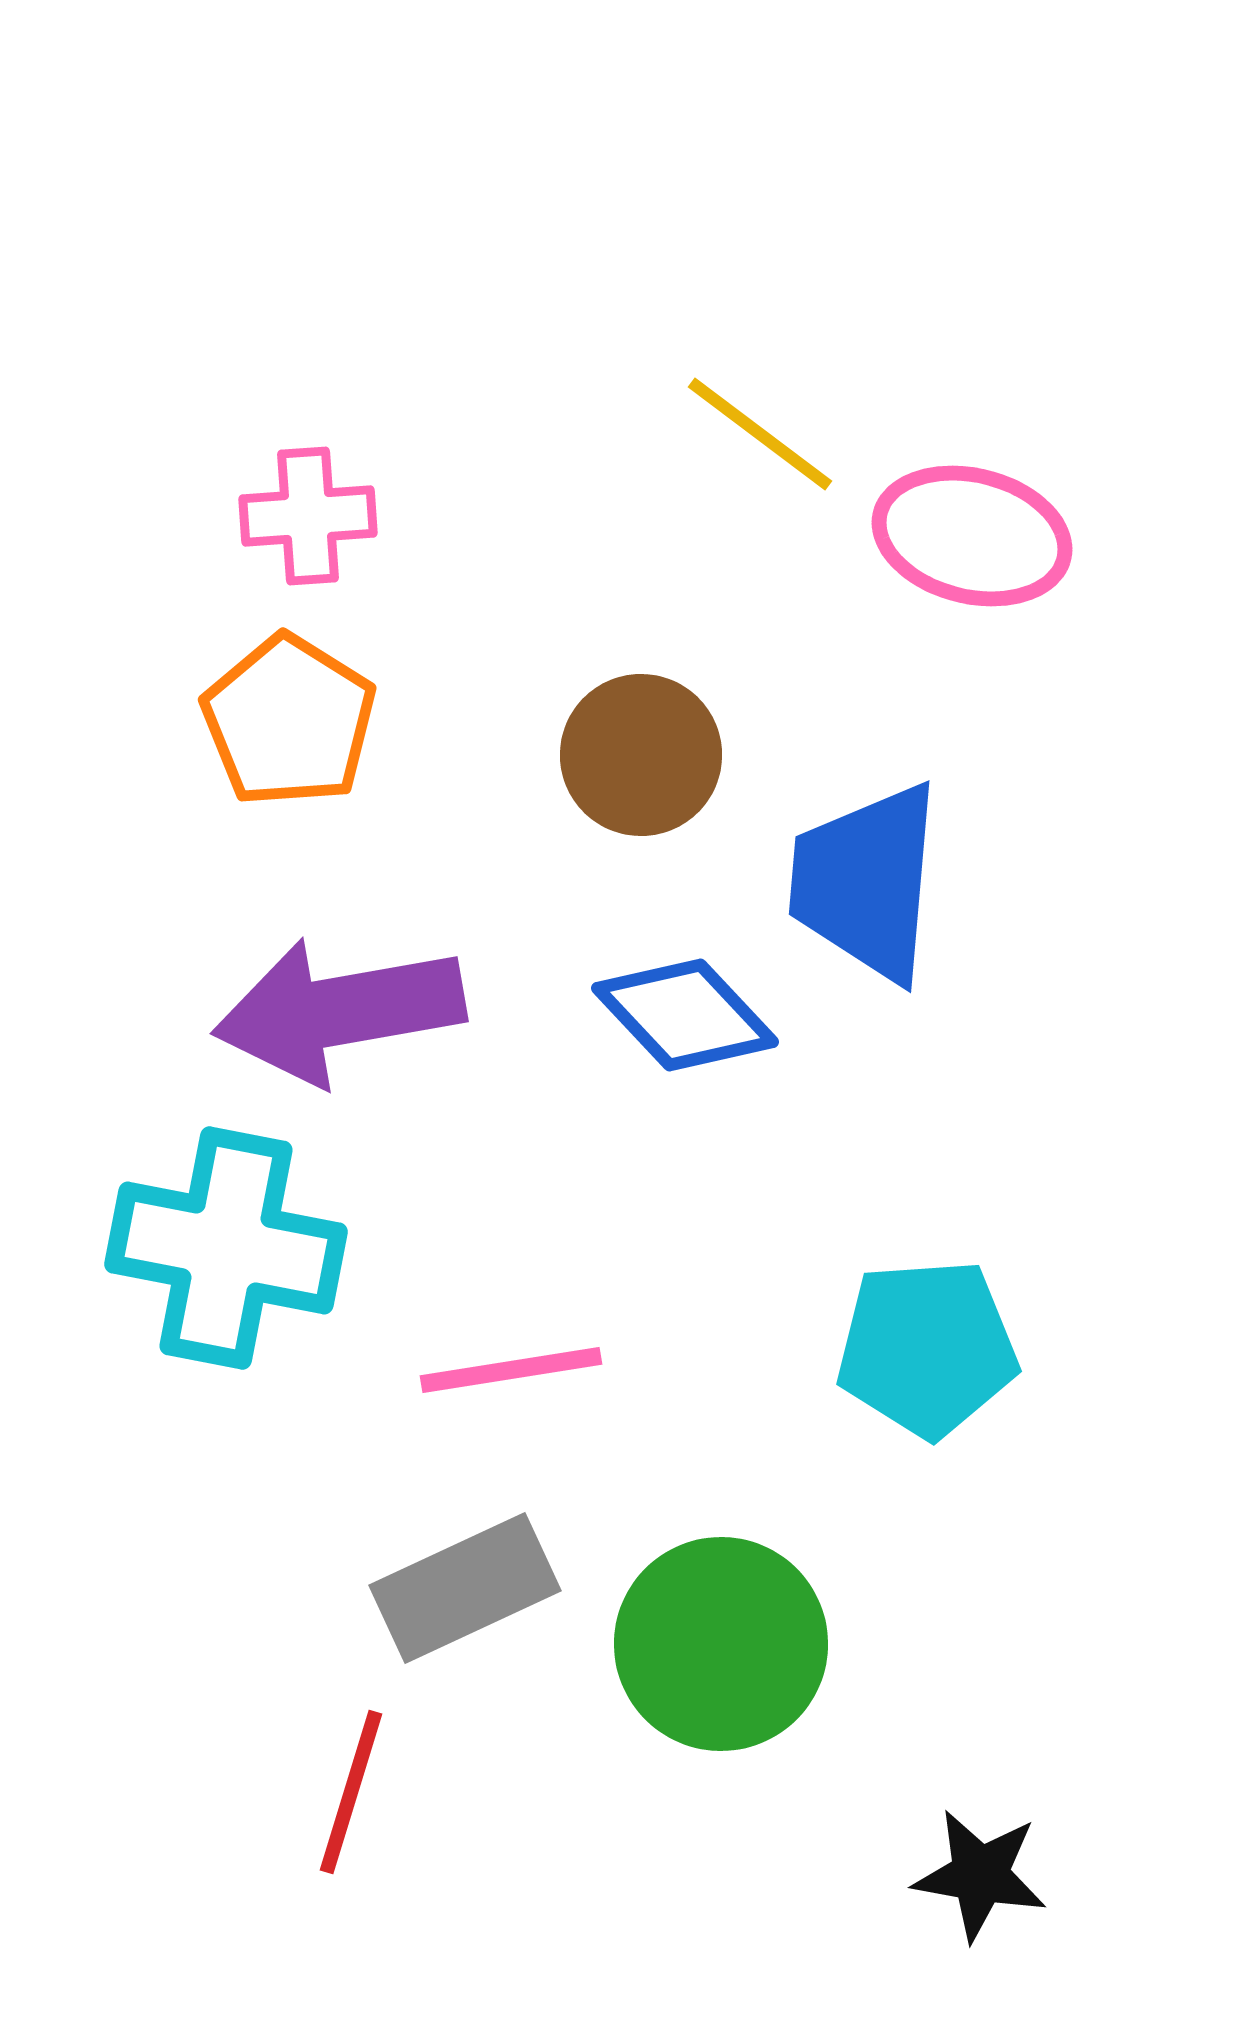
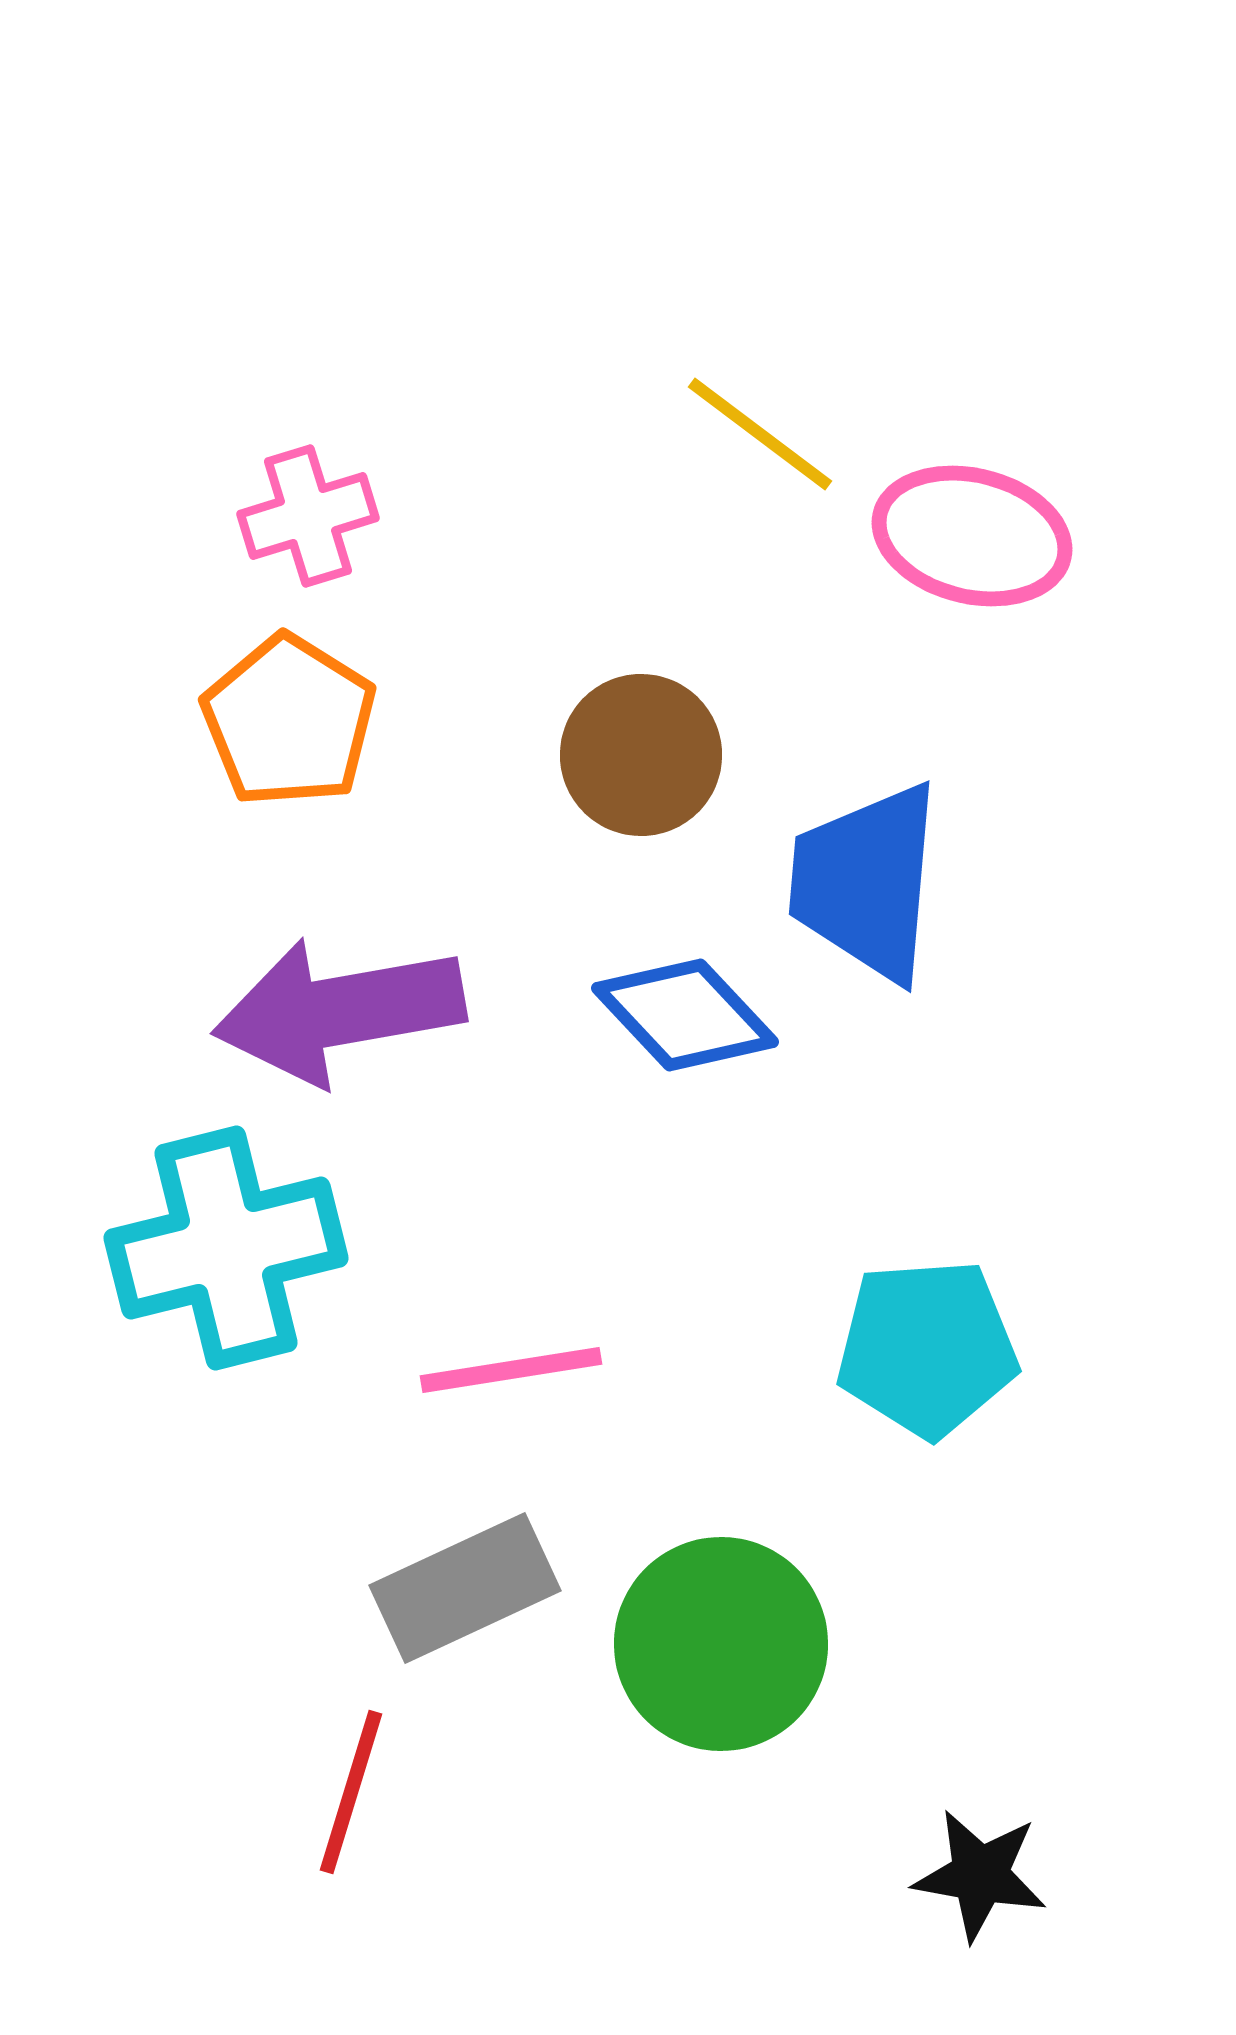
pink cross: rotated 13 degrees counterclockwise
cyan cross: rotated 25 degrees counterclockwise
